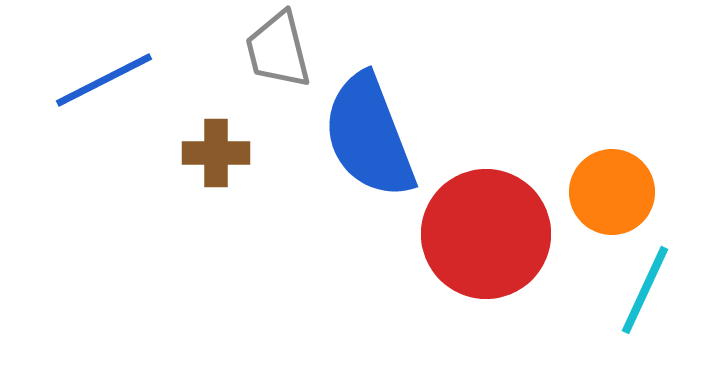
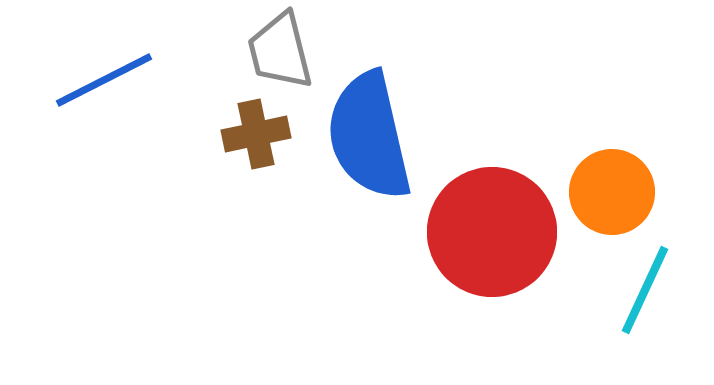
gray trapezoid: moved 2 px right, 1 px down
blue semicircle: rotated 8 degrees clockwise
brown cross: moved 40 px right, 19 px up; rotated 12 degrees counterclockwise
red circle: moved 6 px right, 2 px up
